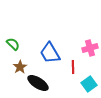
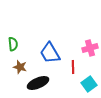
green semicircle: rotated 40 degrees clockwise
brown star: rotated 24 degrees counterclockwise
black ellipse: rotated 55 degrees counterclockwise
